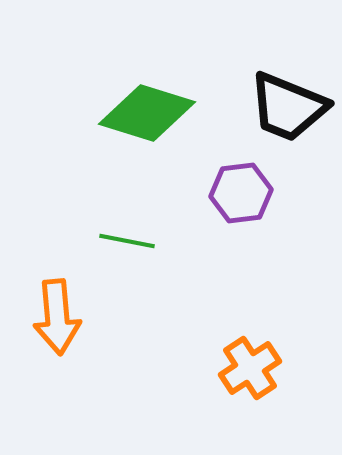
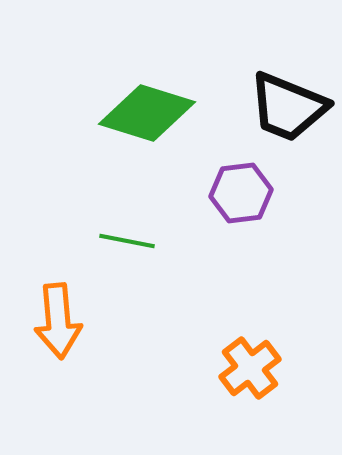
orange arrow: moved 1 px right, 4 px down
orange cross: rotated 4 degrees counterclockwise
